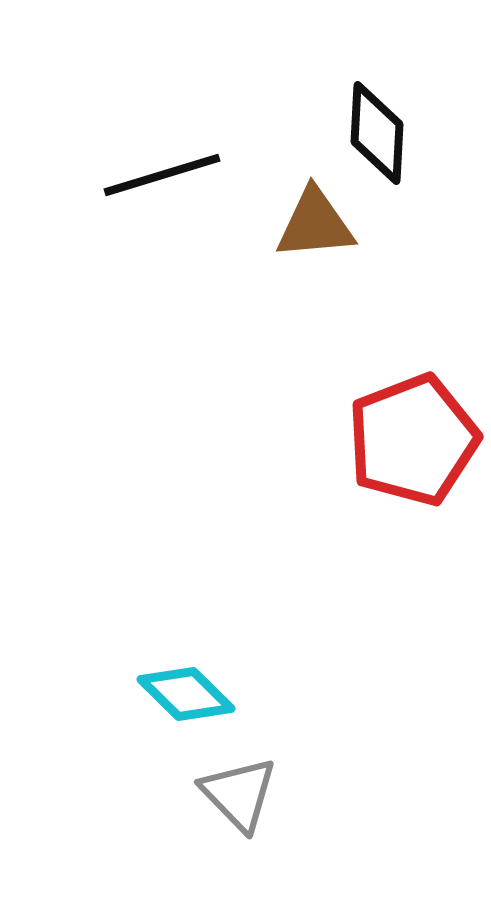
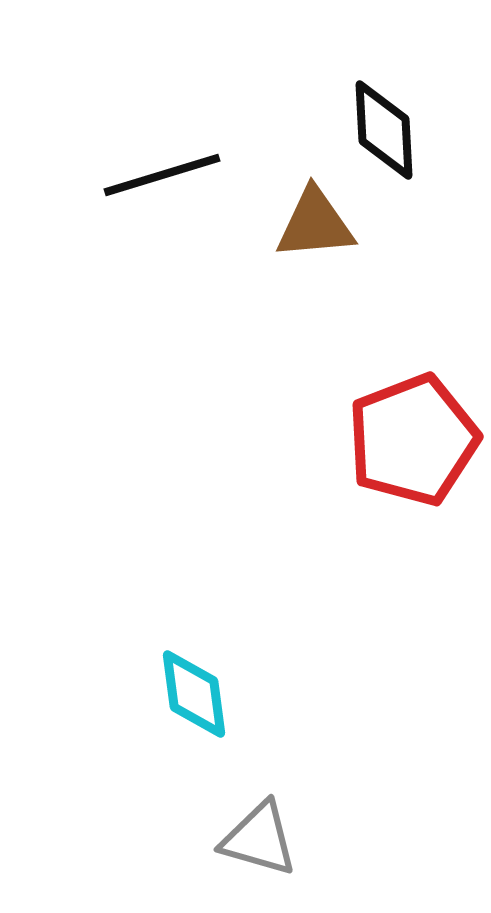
black diamond: moved 7 px right, 3 px up; rotated 6 degrees counterclockwise
cyan diamond: moved 8 px right; rotated 38 degrees clockwise
gray triangle: moved 20 px right, 45 px down; rotated 30 degrees counterclockwise
